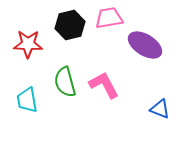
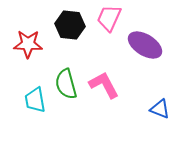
pink trapezoid: rotated 56 degrees counterclockwise
black hexagon: rotated 20 degrees clockwise
green semicircle: moved 1 px right, 2 px down
cyan trapezoid: moved 8 px right
